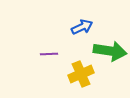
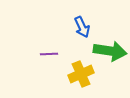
blue arrow: rotated 90 degrees clockwise
